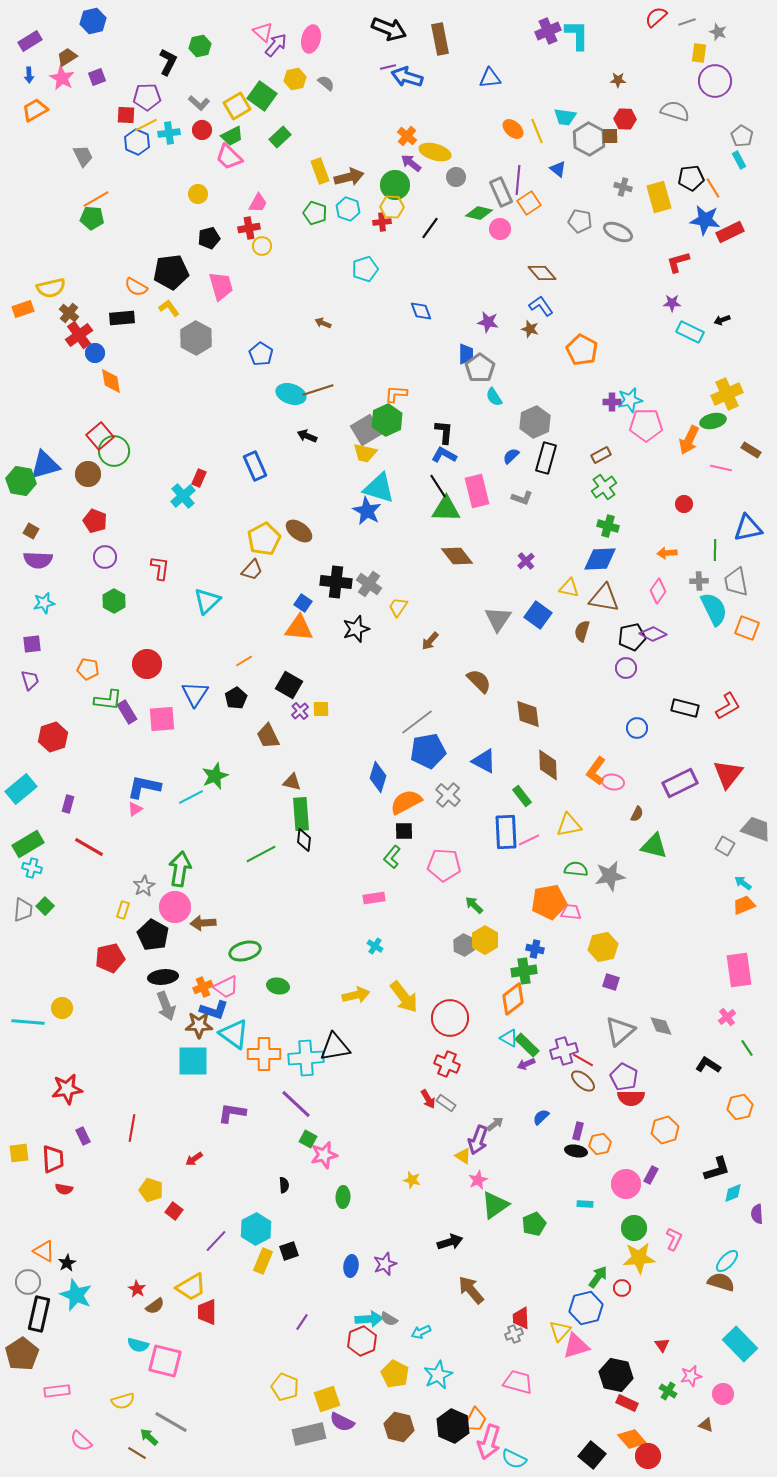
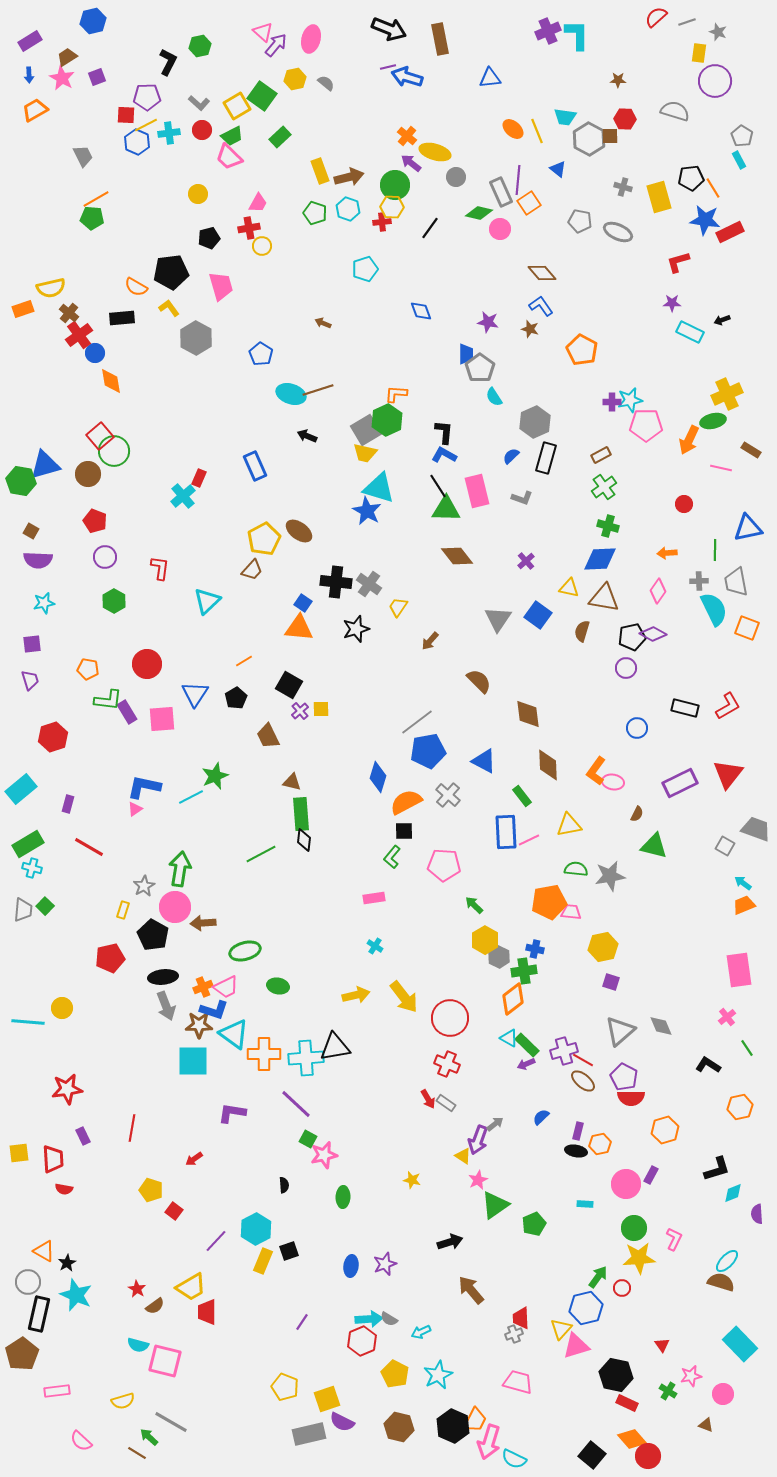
gray hexagon at (464, 945): moved 35 px right, 12 px down
yellow triangle at (560, 1331): moved 1 px right, 2 px up
